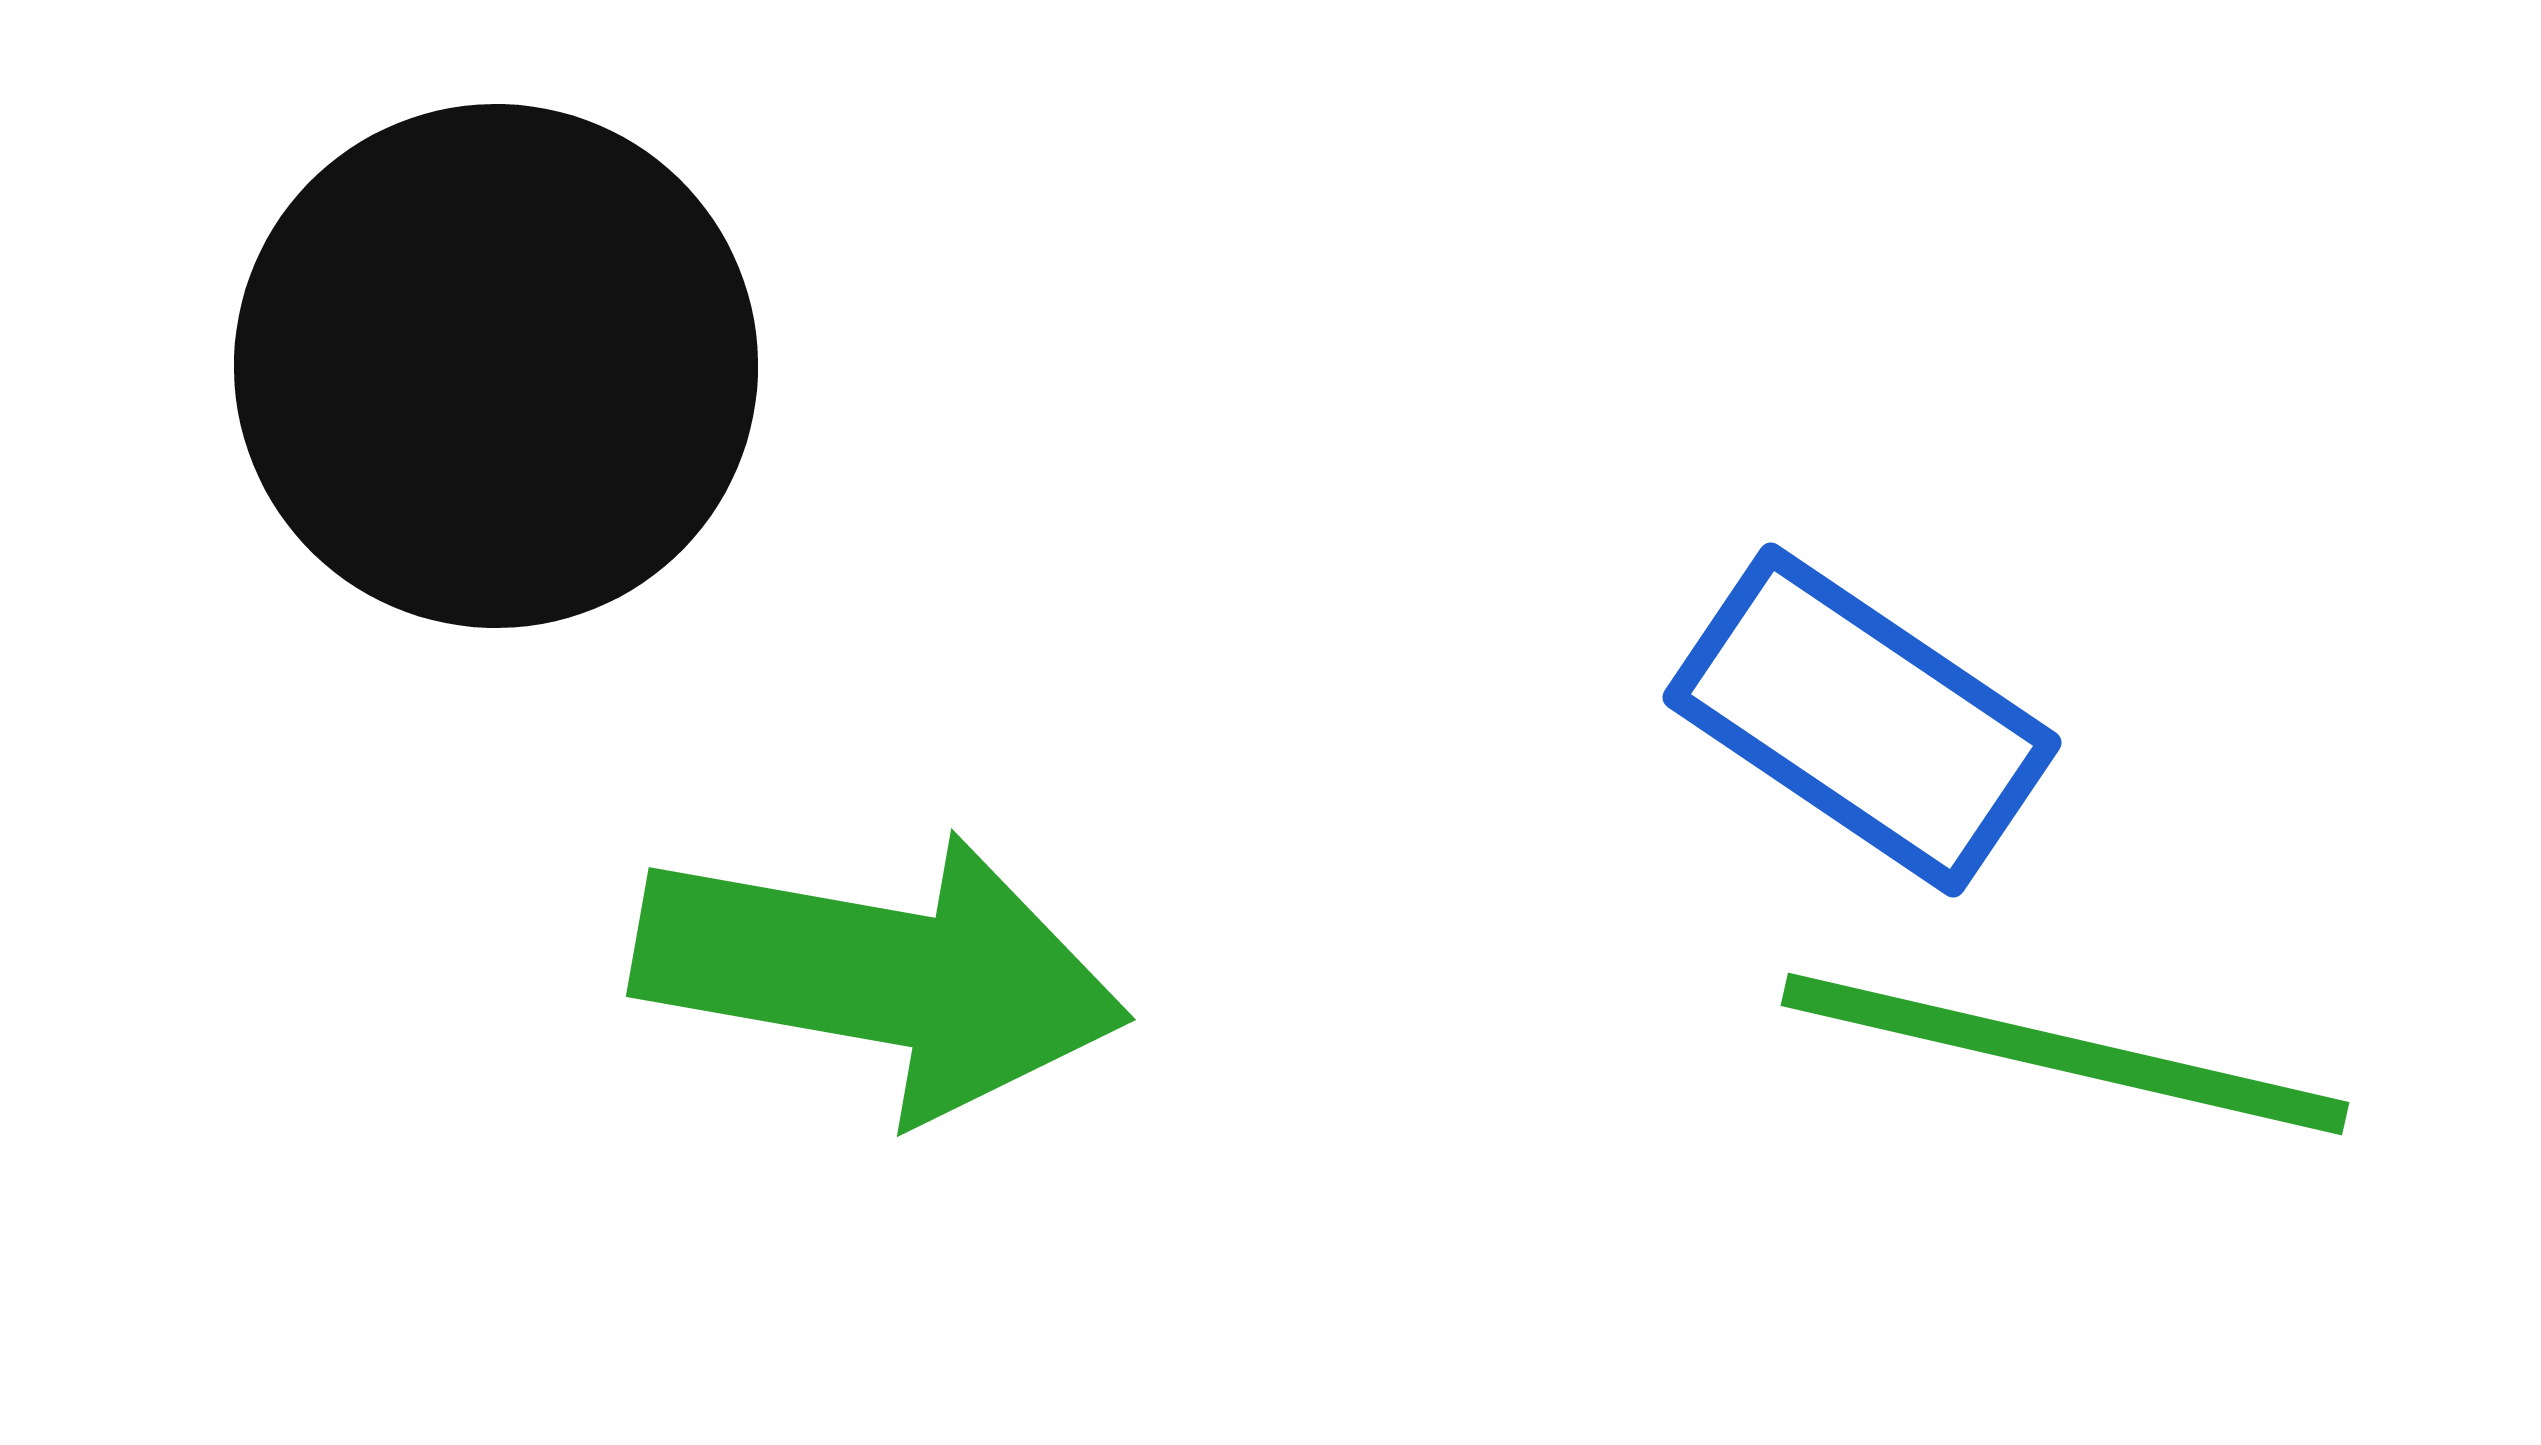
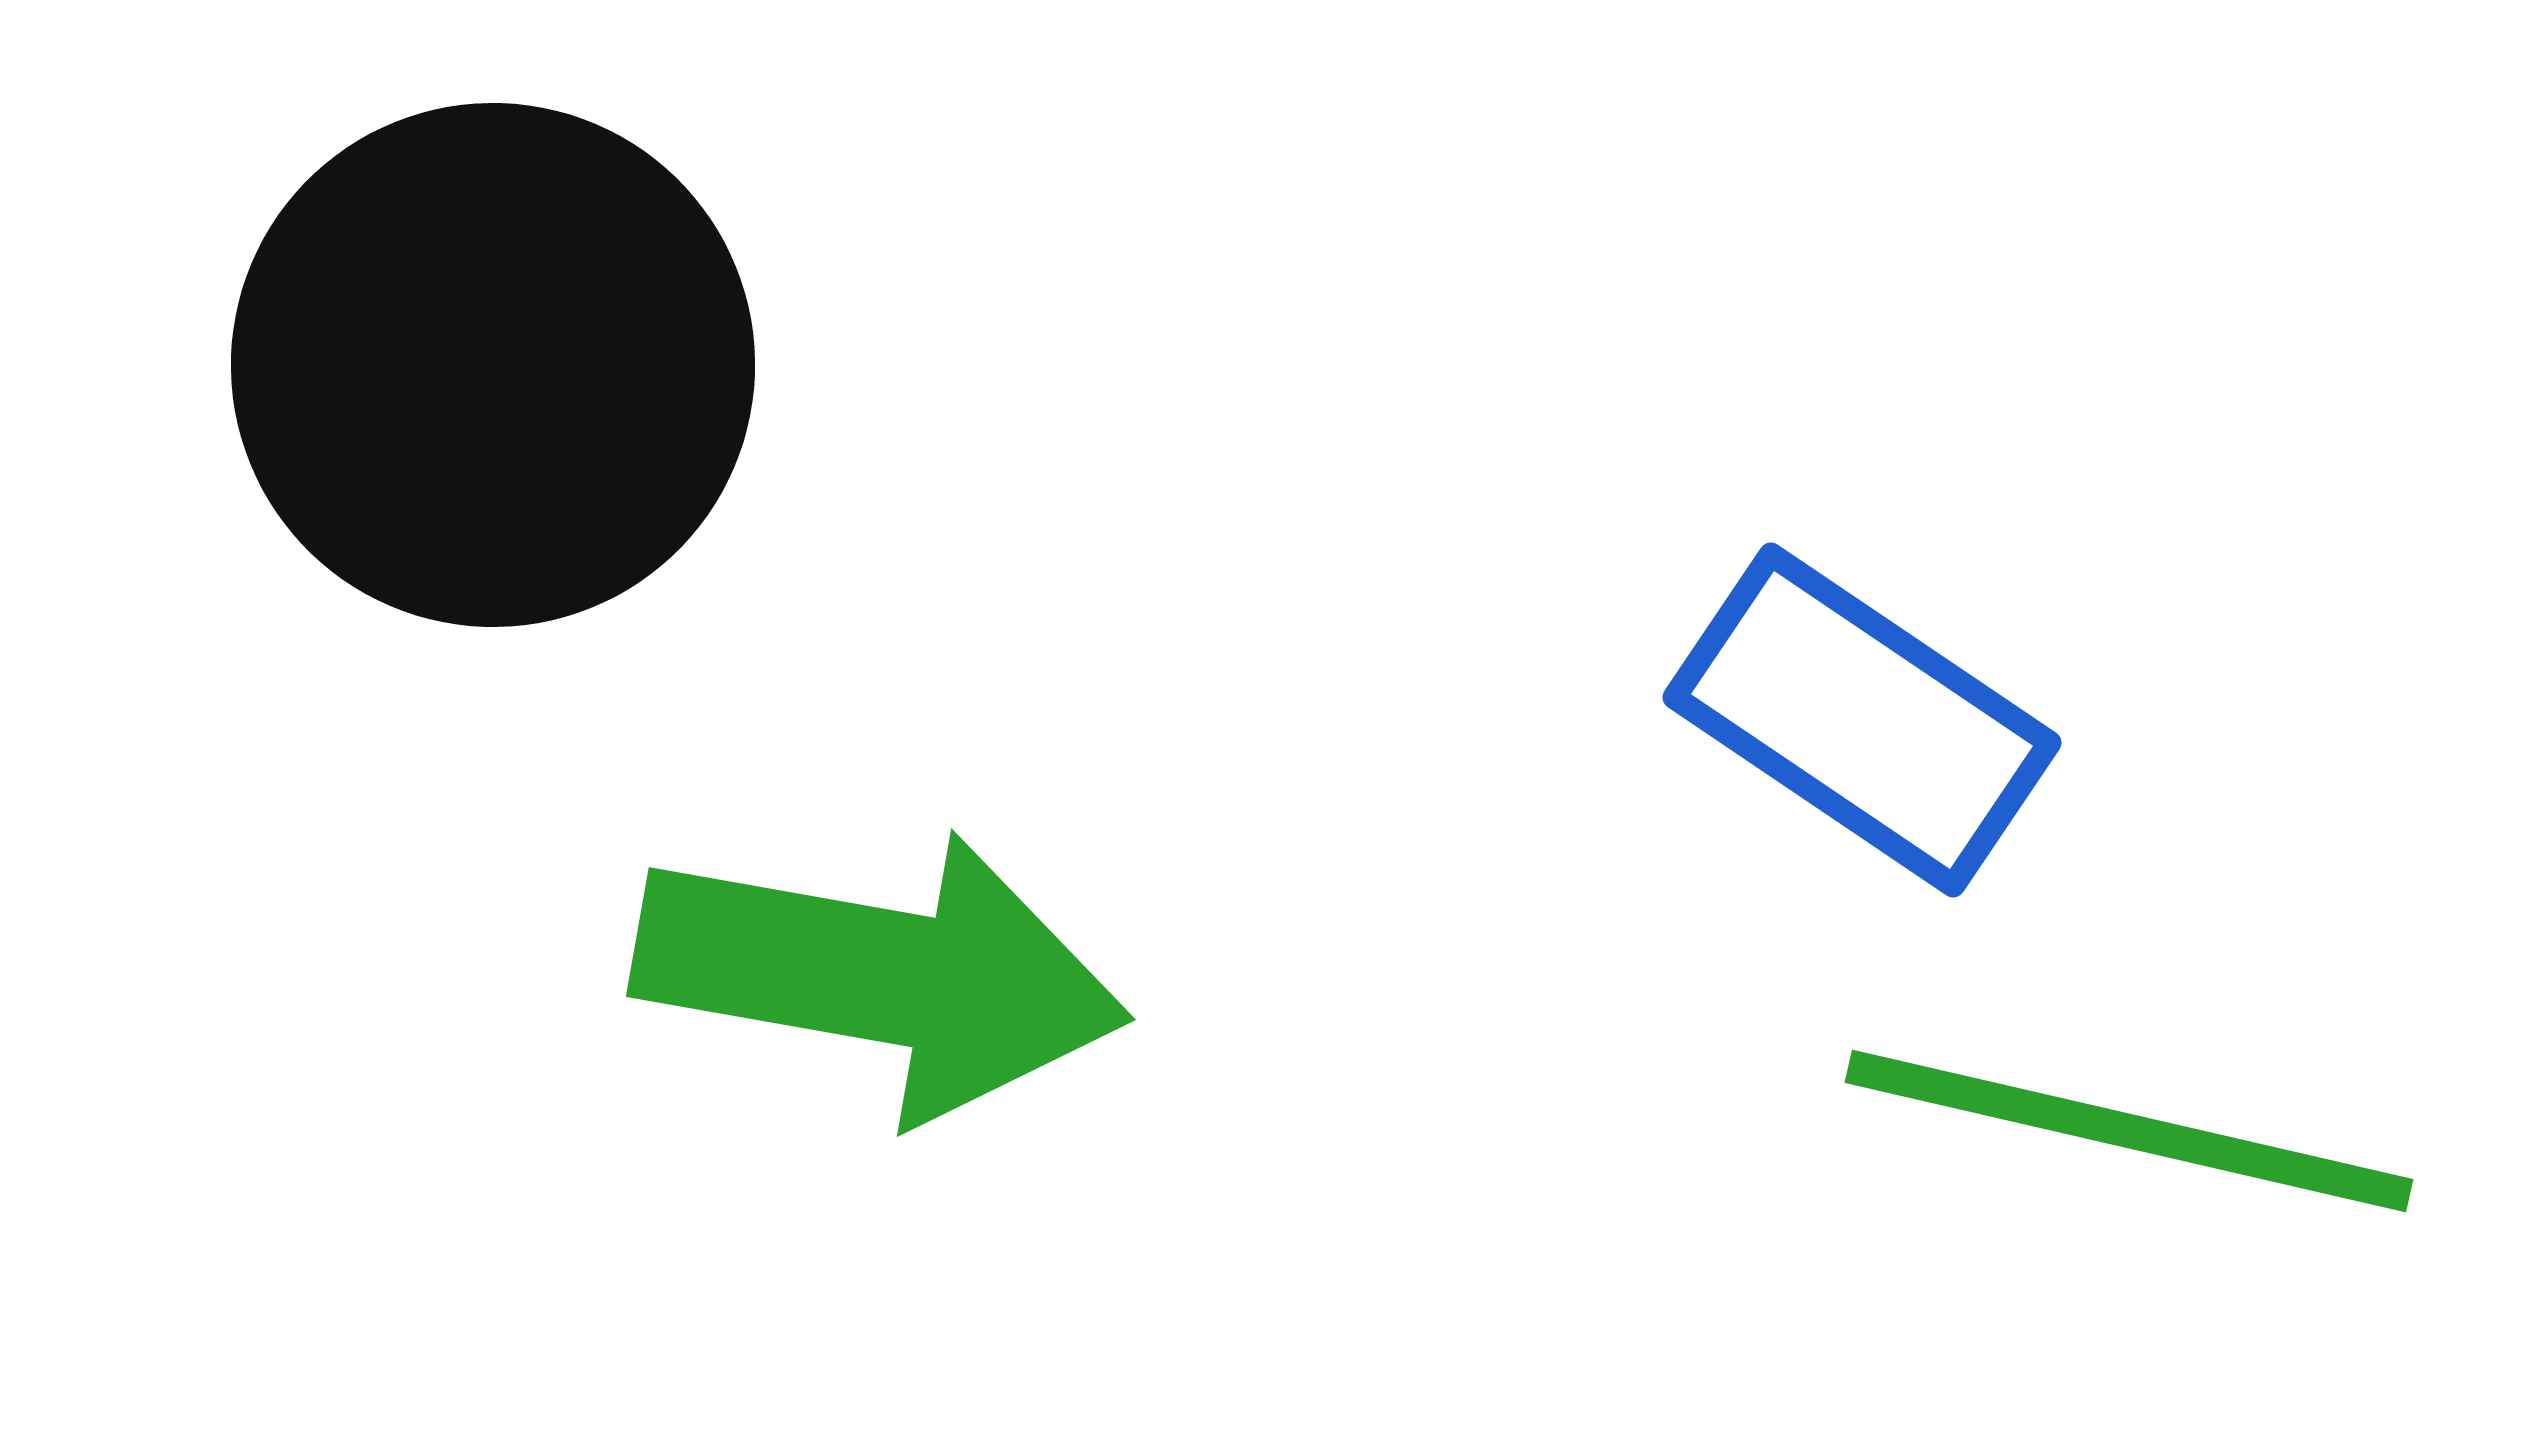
black circle: moved 3 px left, 1 px up
green line: moved 64 px right, 77 px down
